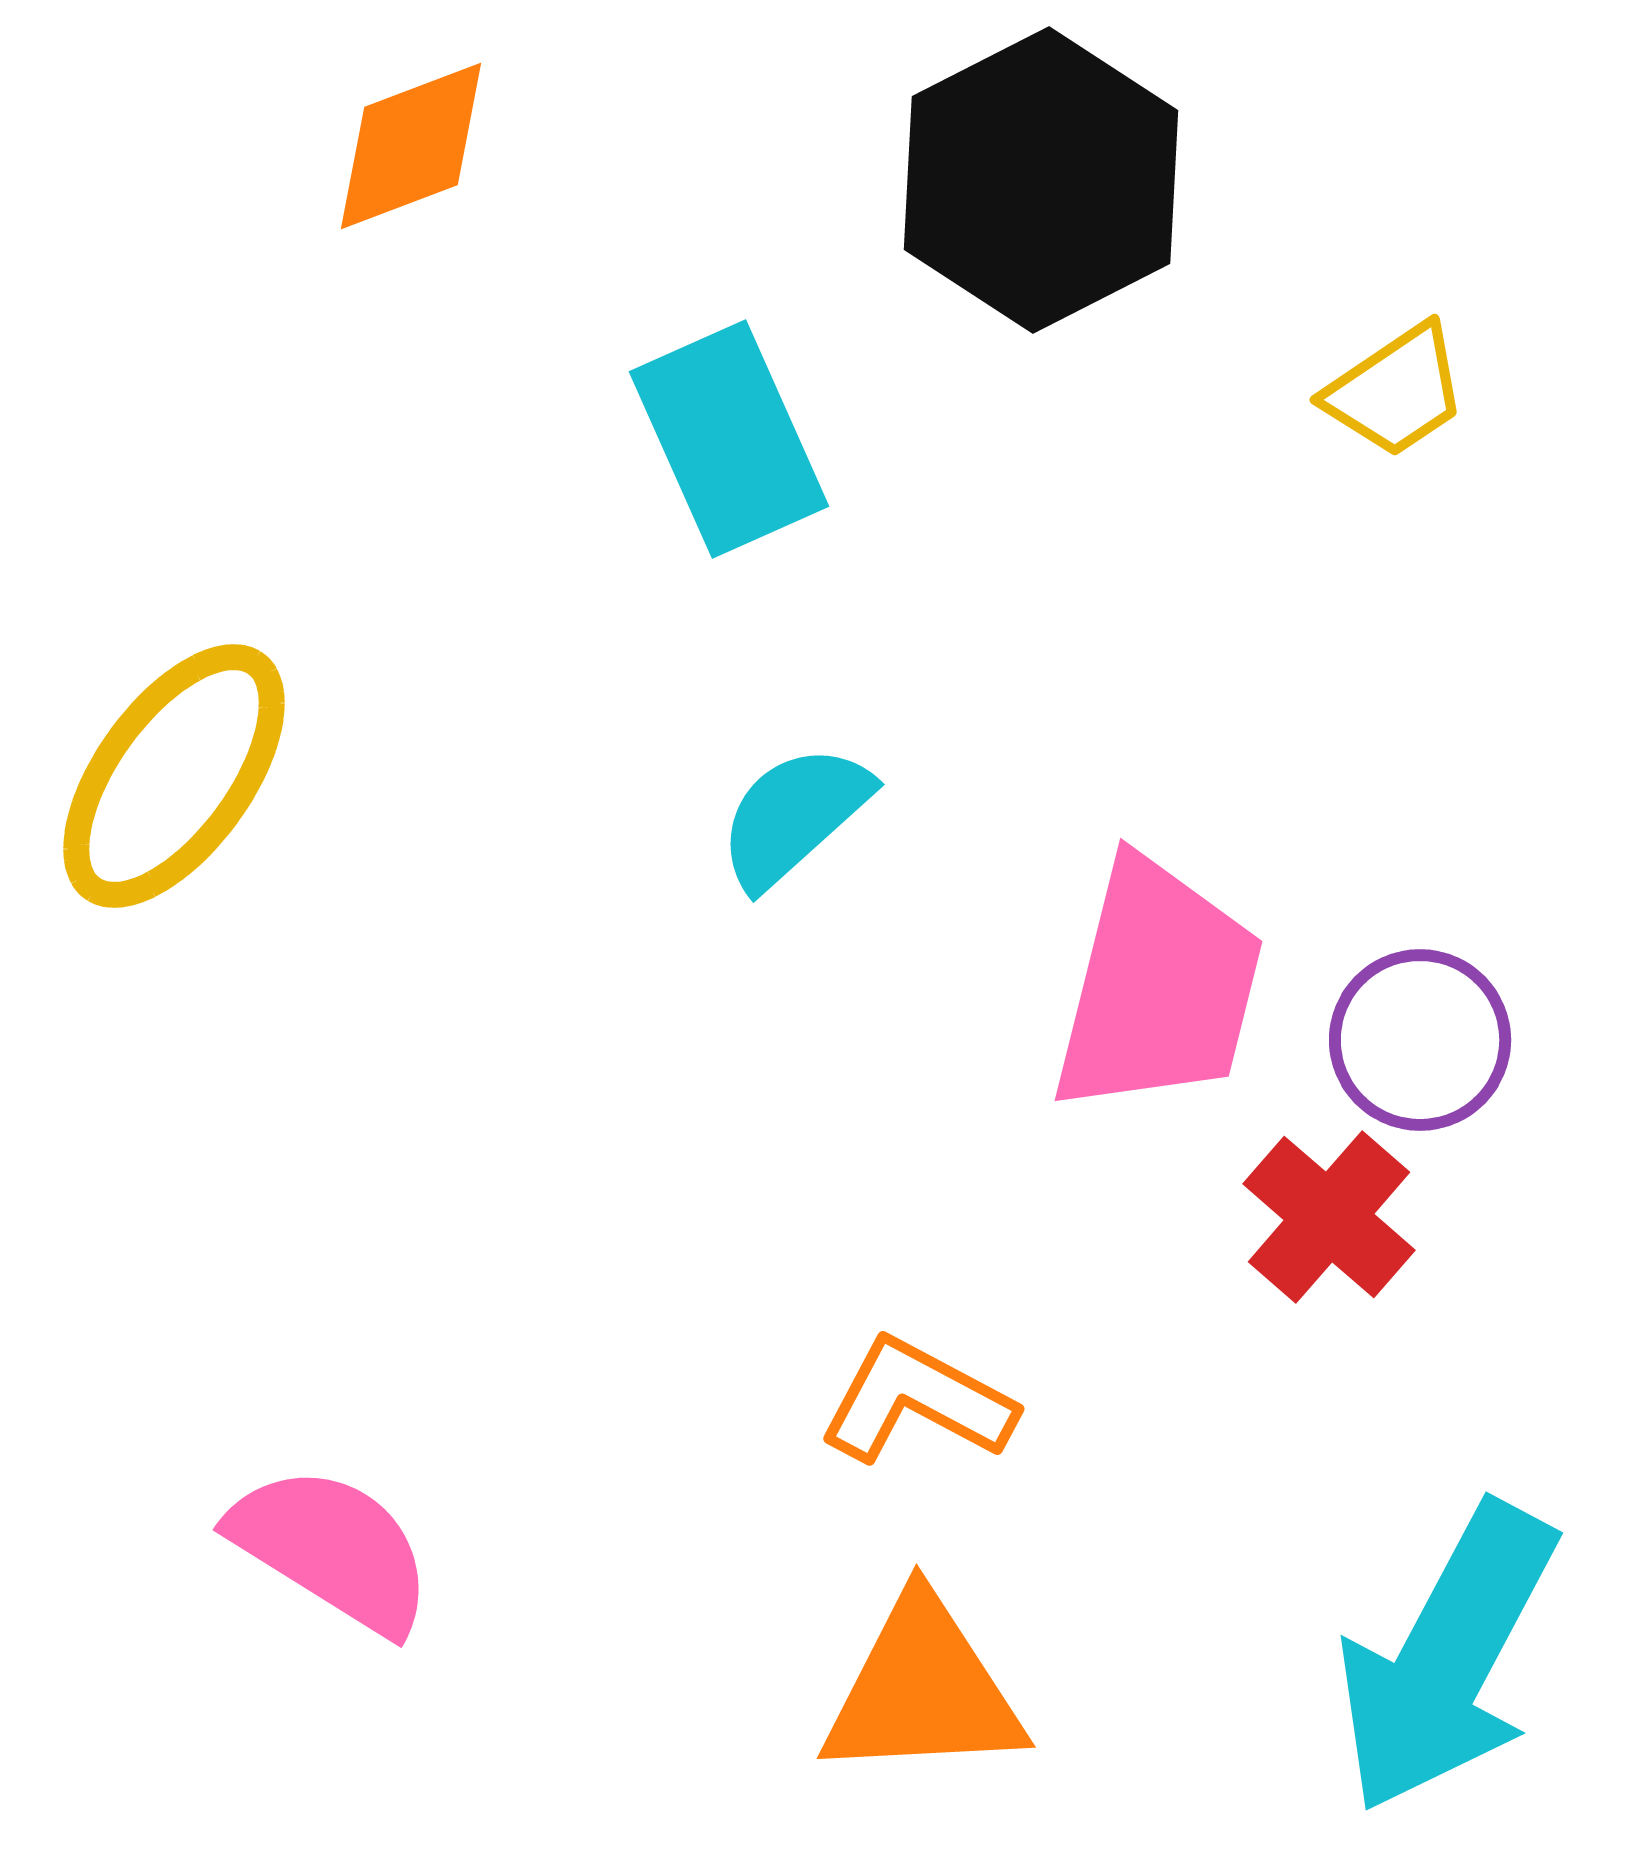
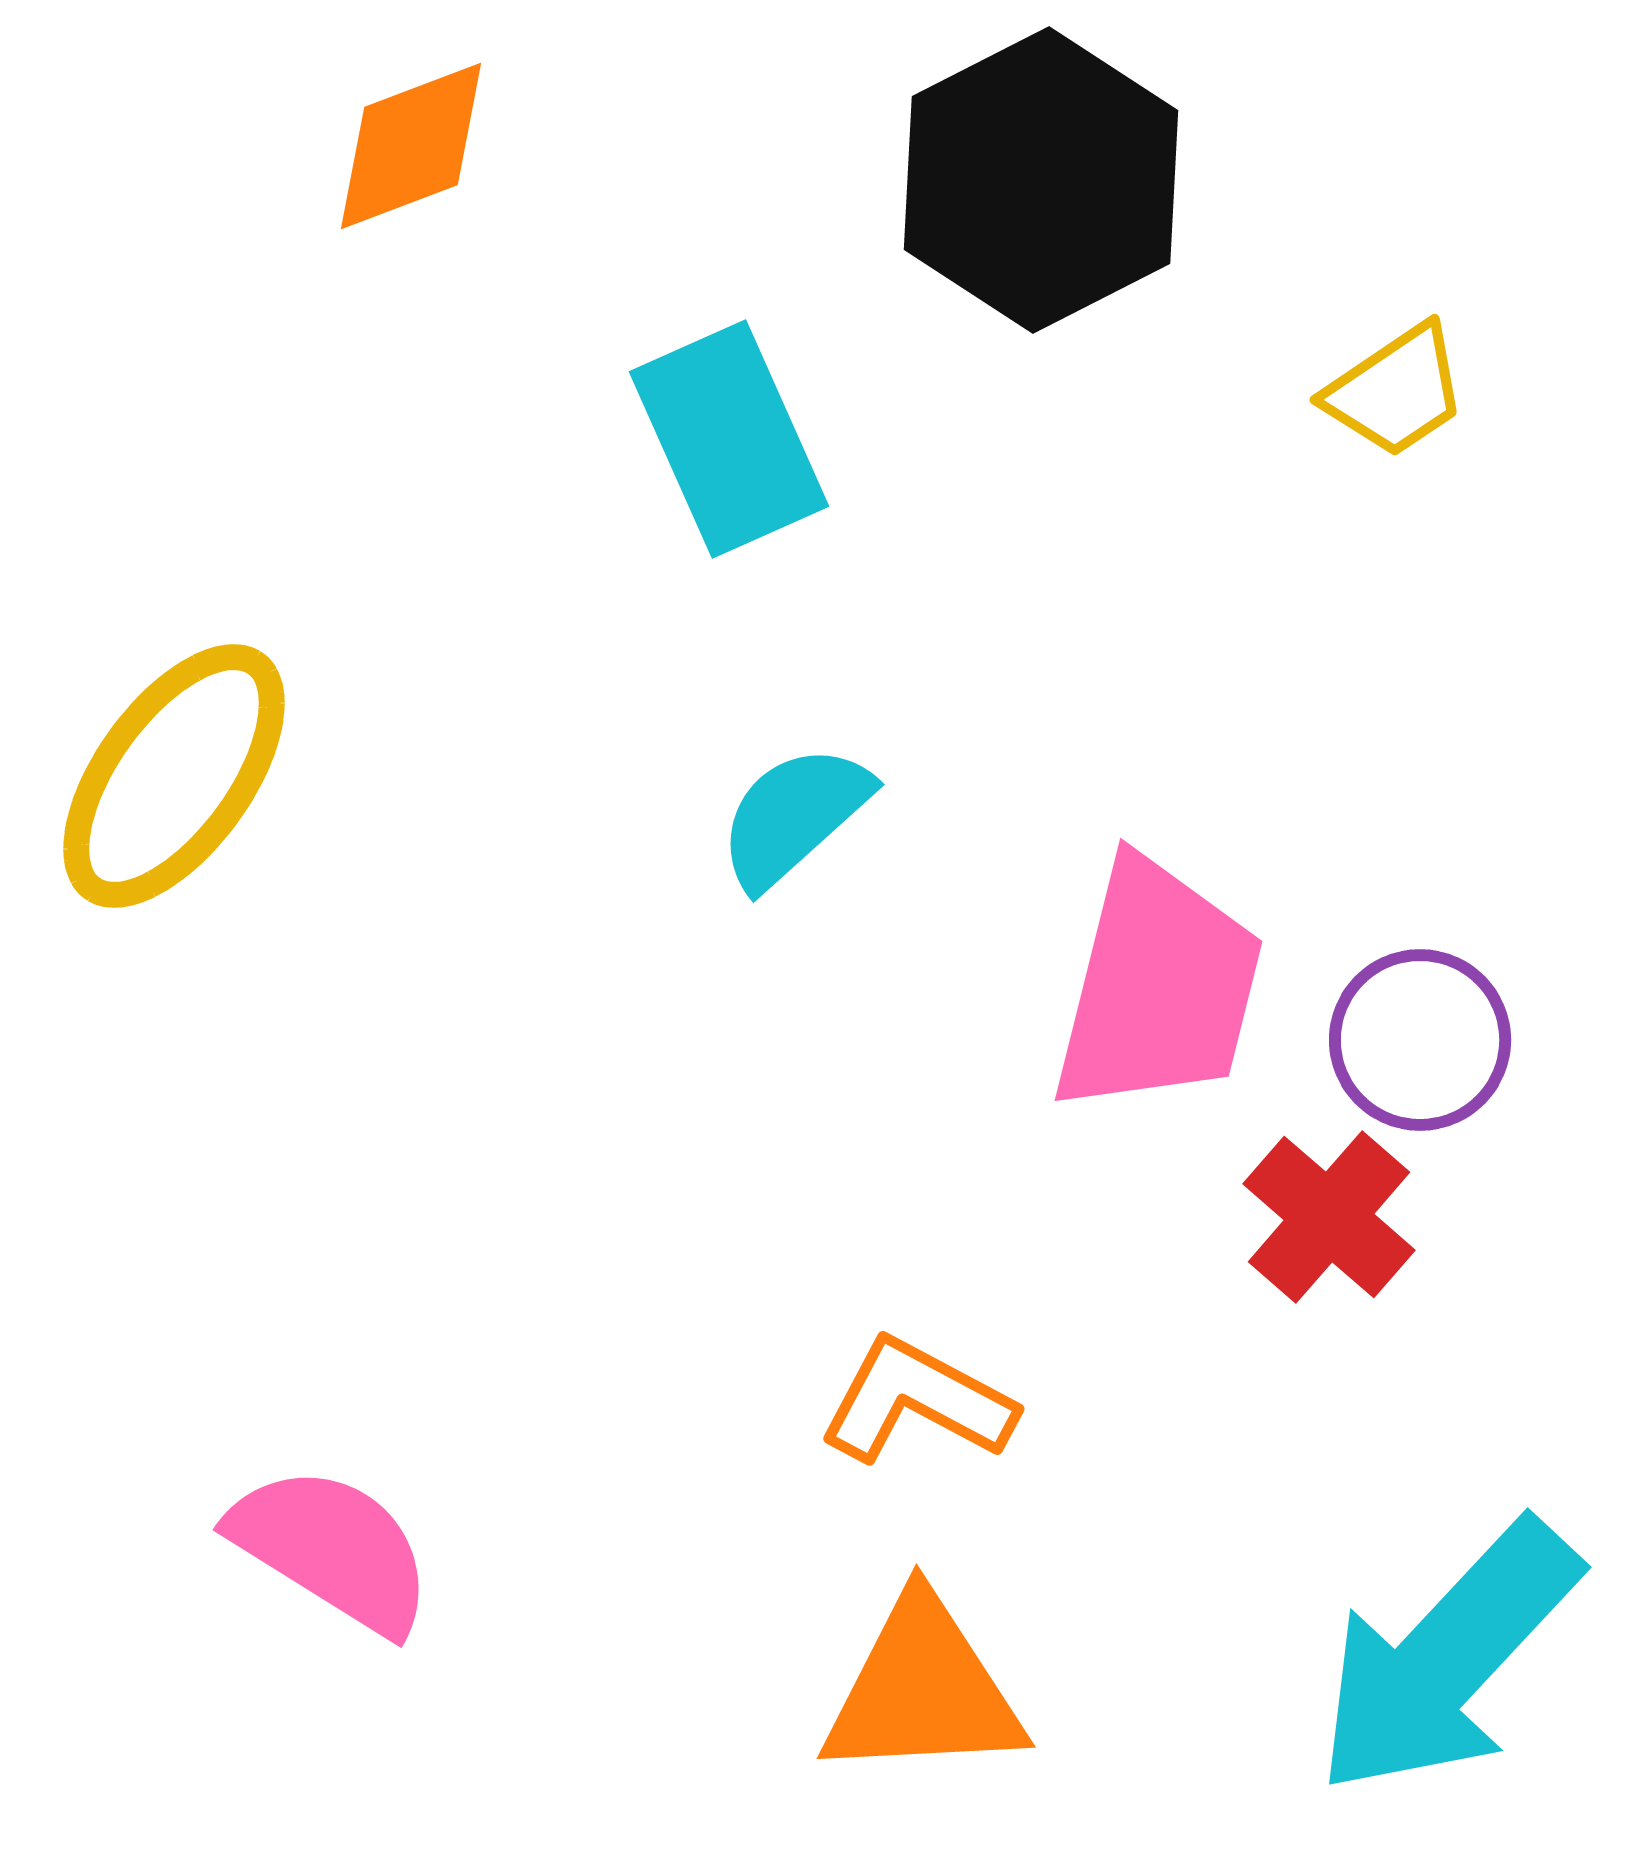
cyan arrow: rotated 15 degrees clockwise
